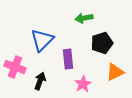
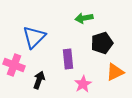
blue triangle: moved 8 px left, 3 px up
pink cross: moved 1 px left, 2 px up
black arrow: moved 1 px left, 1 px up
